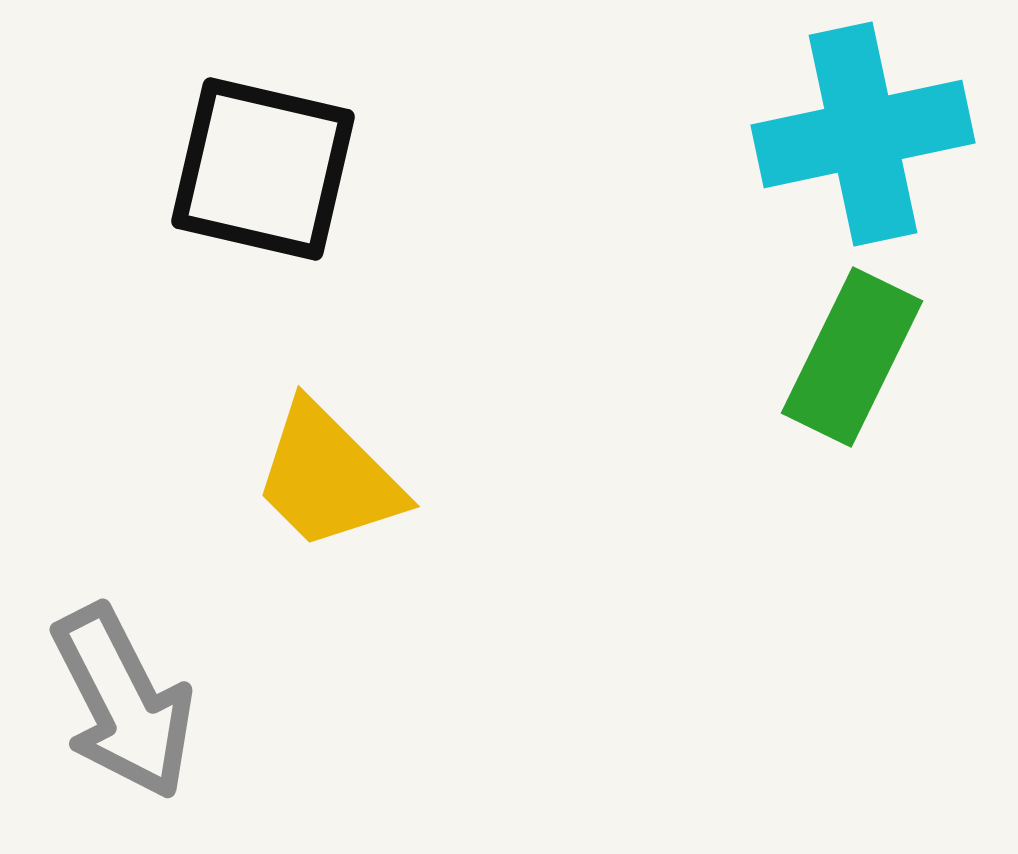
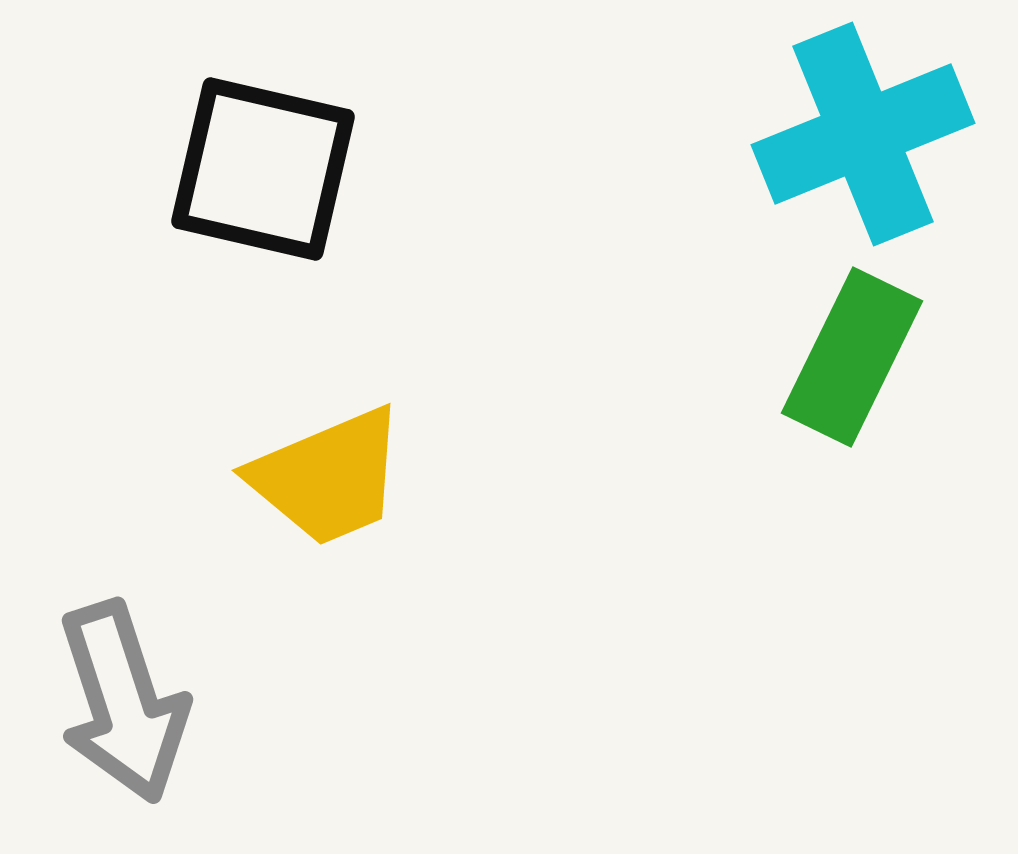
cyan cross: rotated 10 degrees counterclockwise
yellow trapezoid: rotated 68 degrees counterclockwise
gray arrow: rotated 9 degrees clockwise
